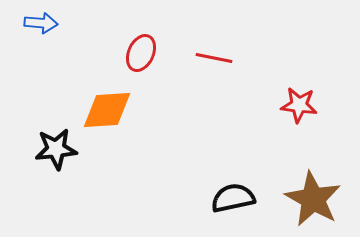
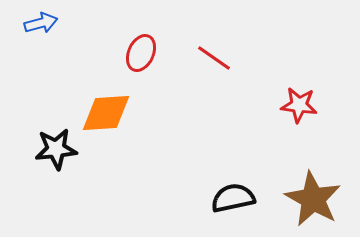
blue arrow: rotated 20 degrees counterclockwise
red line: rotated 24 degrees clockwise
orange diamond: moved 1 px left, 3 px down
